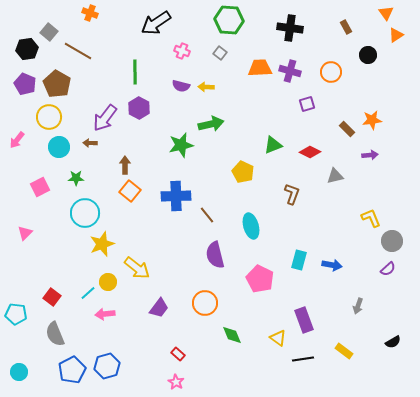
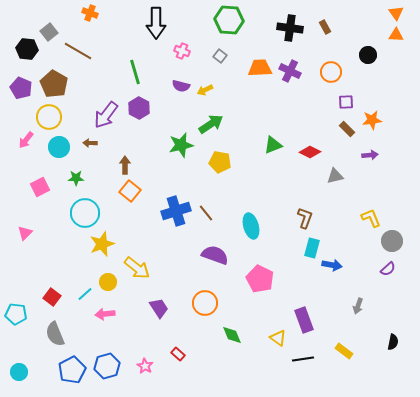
orange triangle at (386, 13): moved 10 px right
black arrow at (156, 23): rotated 56 degrees counterclockwise
brown rectangle at (346, 27): moved 21 px left
gray square at (49, 32): rotated 12 degrees clockwise
orange triangle at (396, 35): rotated 35 degrees clockwise
black hexagon at (27, 49): rotated 15 degrees clockwise
gray square at (220, 53): moved 3 px down
purple cross at (290, 71): rotated 10 degrees clockwise
green line at (135, 72): rotated 15 degrees counterclockwise
purple pentagon at (25, 84): moved 4 px left, 4 px down
brown pentagon at (57, 84): moved 3 px left
yellow arrow at (206, 87): moved 1 px left, 3 px down; rotated 28 degrees counterclockwise
purple square at (307, 104): moved 39 px right, 2 px up; rotated 14 degrees clockwise
purple arrow at (105, 118): moved 1 px right, 3 px up
green arrow at (211, 124): rotated 20 degrees counterclockwise
pink arrow at (17, 140): moved 9 px right
yellow pentagon at (243, 172): moved 23 px left, 10 px up; rotated 15 degrees counterclockwise
brown L-shape at (292, 194): moved 13 px right, 24 px down
blue cross at (176, 196): moved 15 px down; rotated 16 degrees counterclockwise
brown line at (207, 215): moved 1 px left, 2 px up
purple semicircle at (215, 255): rotated 124 degrees clockwise
cyan rectangle at (299, 260): moved 13 px right, 12 px up
cyan line at (88, 293): moved 3 px left, 1 px down
purple trapezoid at (159, 308): rotated 70 degrees counterclockwise
black semicircle at (393, 342): rotated 49 degrees counterclockwise
pink star at (176, 382): moved 31 px left, 16 px up
